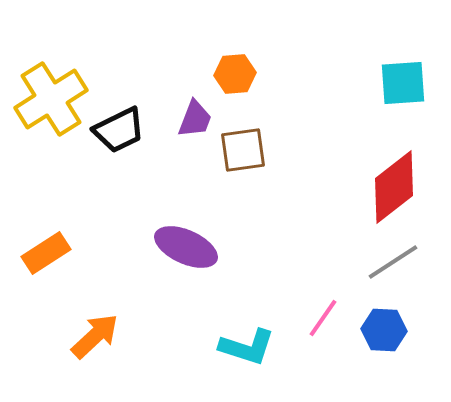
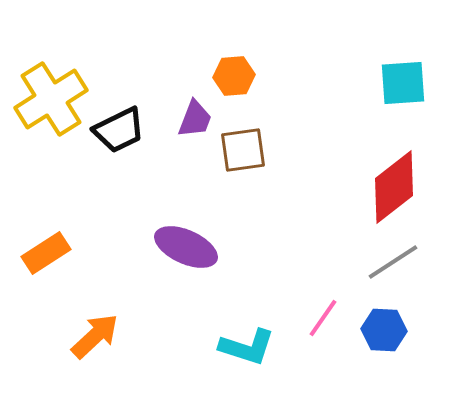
orange hexagon: moved 1 px left, 2 px down
